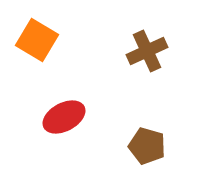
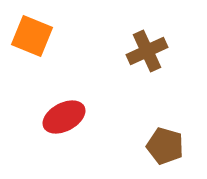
orange square: moved 5 px left, 4 px up; rotated 9 degrees counterclockwise
brown pentagon: moved 18 px right
